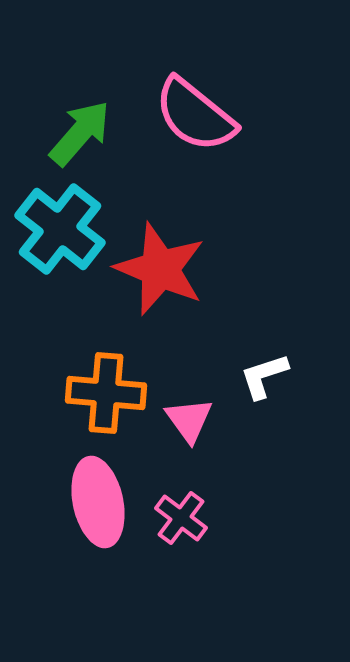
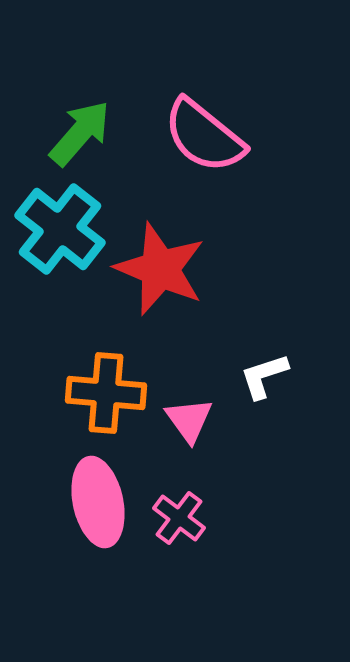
pink semicircle: moved 9 px right, 21 px down
pink cross: moved 2 px left
